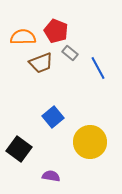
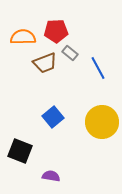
red pentagon: rotated 25 degrees counterclockwise
brown trapezoid: moved 4 px right
yellow circle: moved 12 px right, 20 px up
black square: moved 1 px right, 2 px down; rotated 15 degrees counterclockwise
